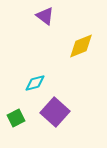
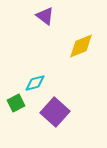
green square: moved 15 px up
